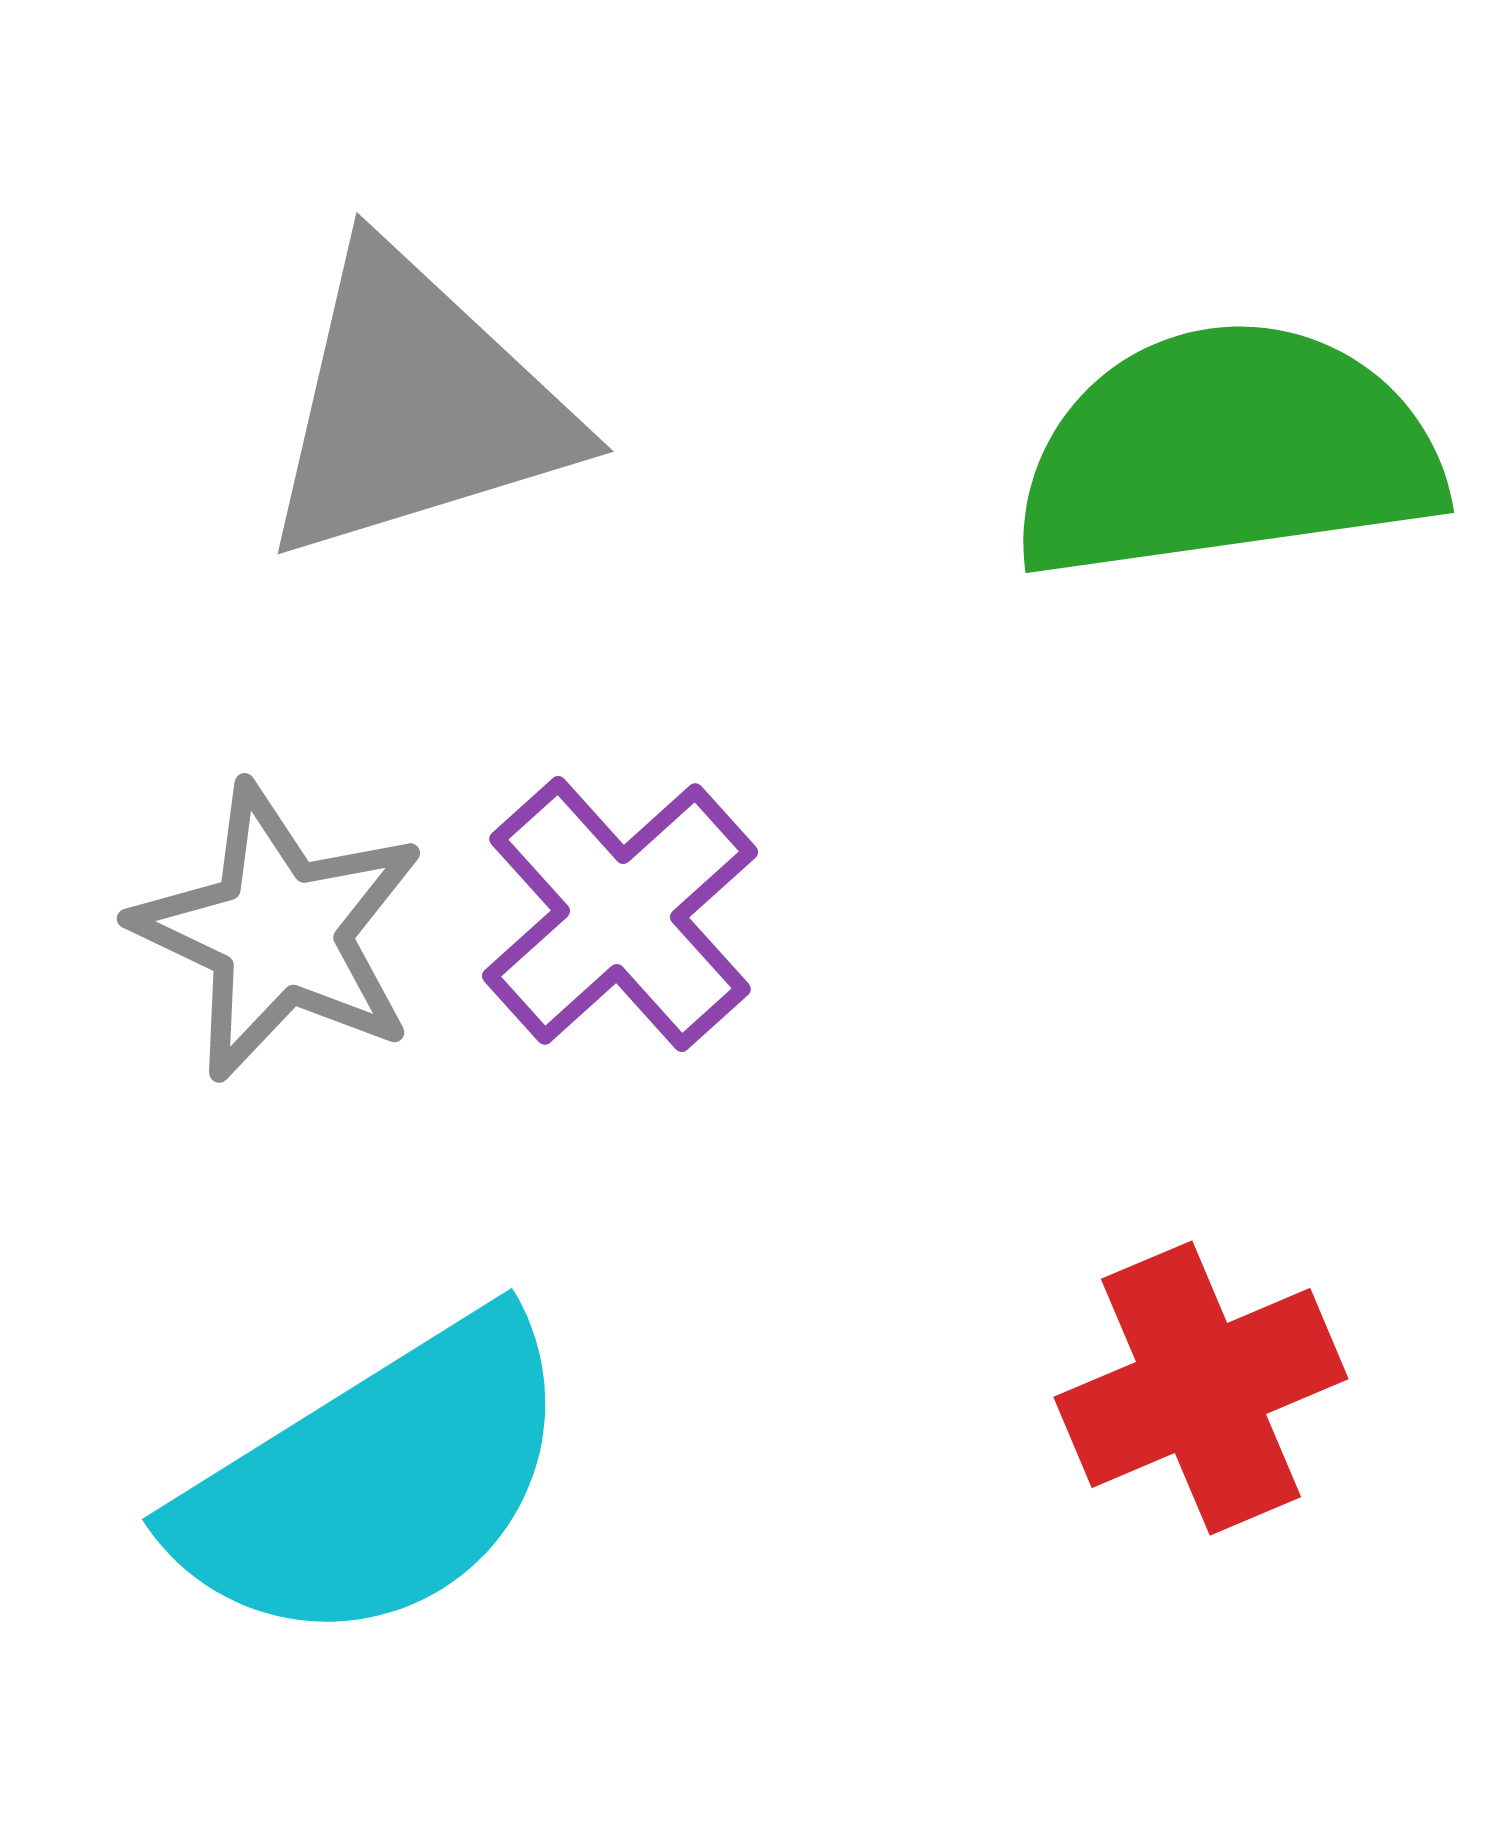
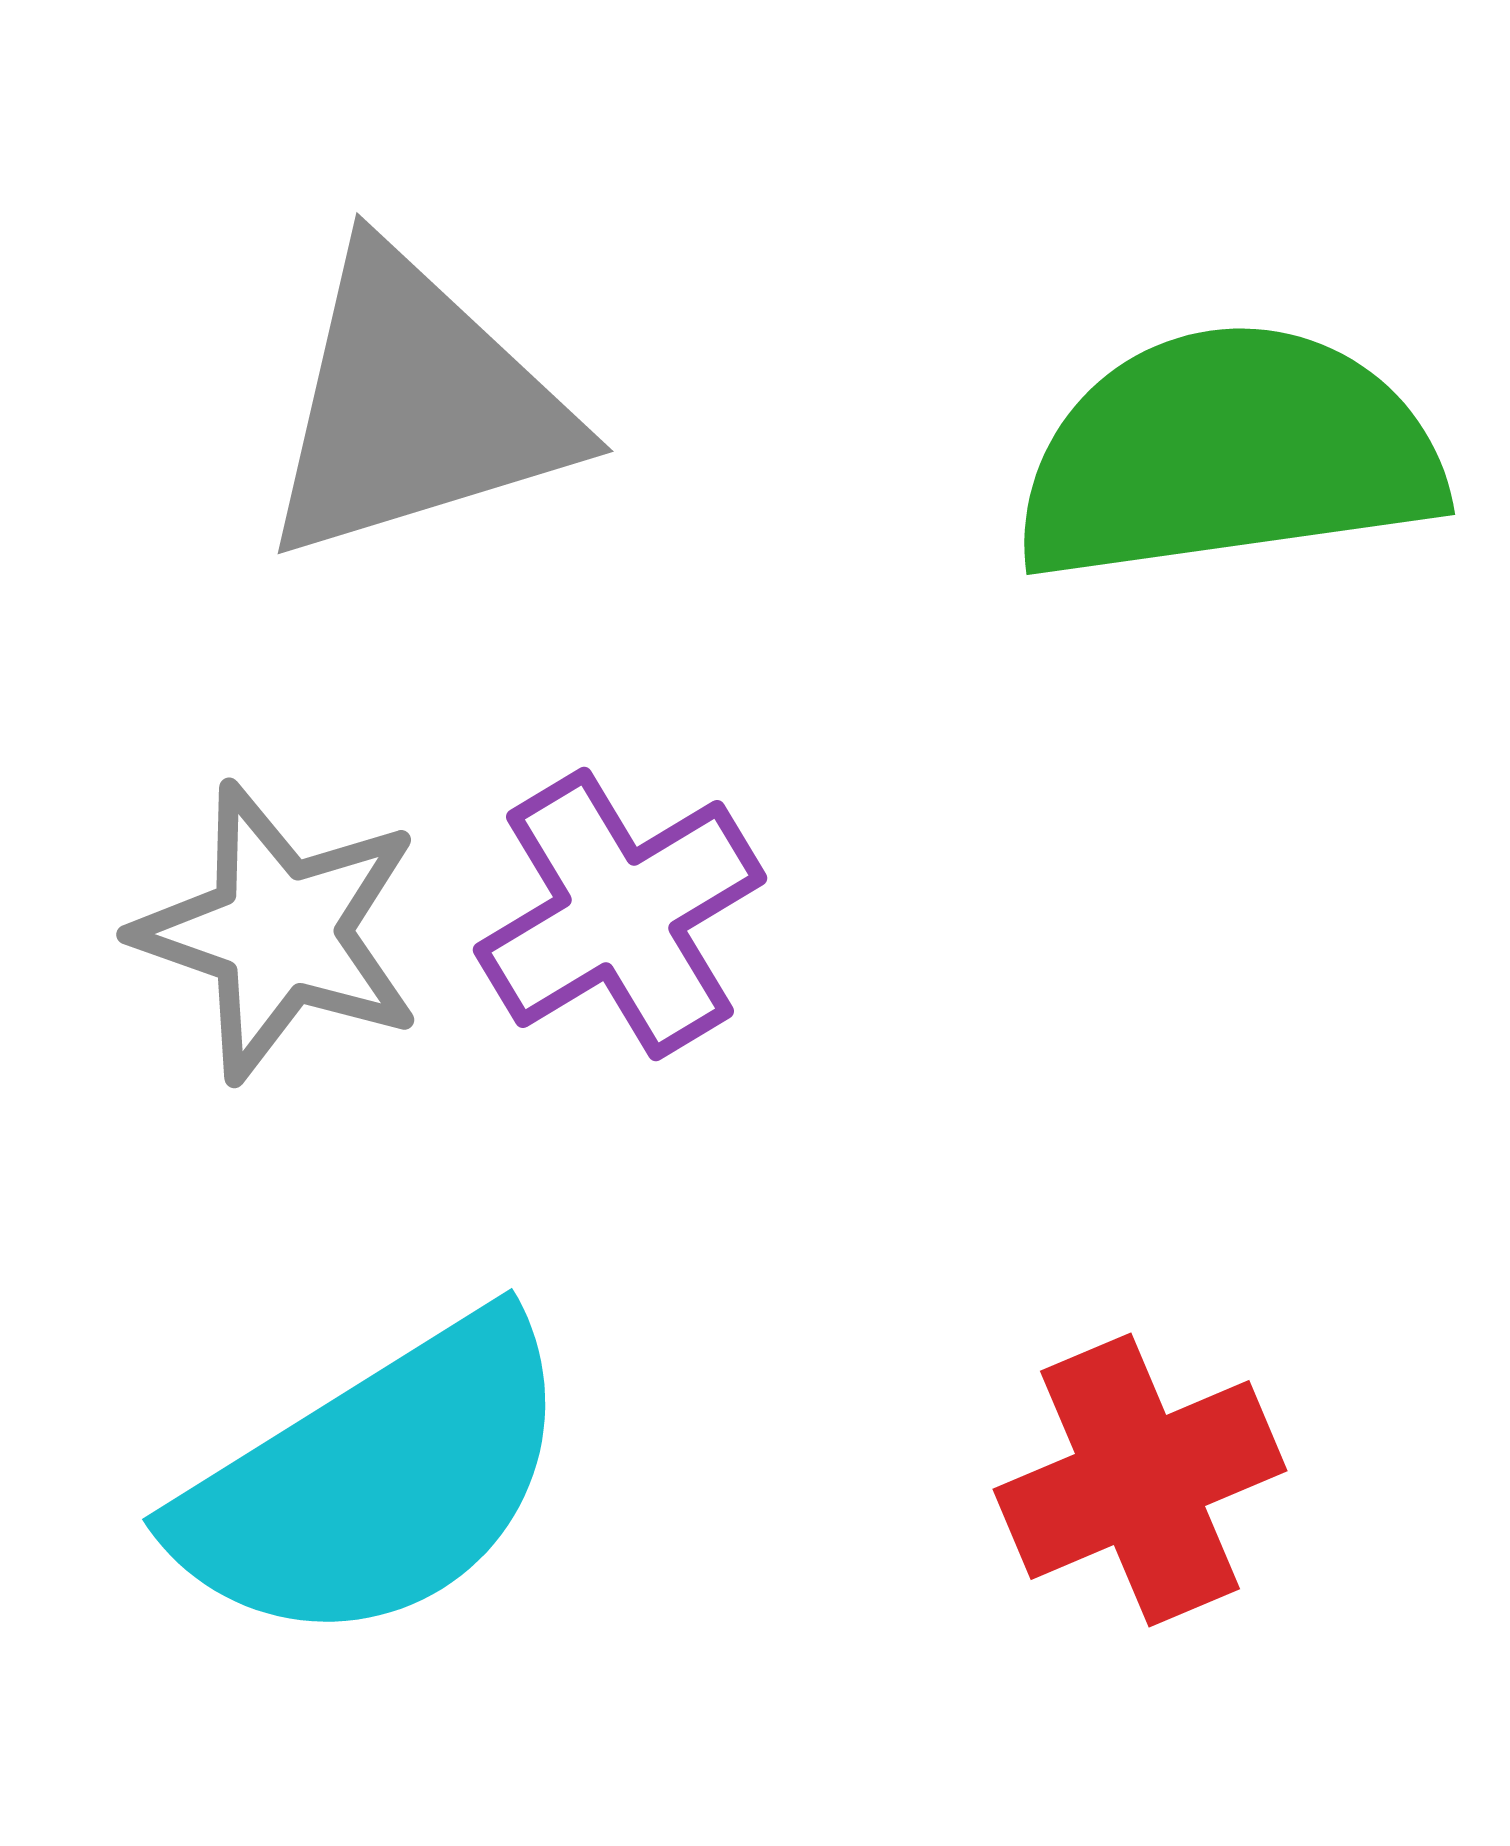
green semicircle: moved 1 px right, 2 px down
purple cross: rotated 11 degrees clockwise
gray star: rotated 6 degrees counterclockwise
red cross: moved 61 px left, 92 px down
